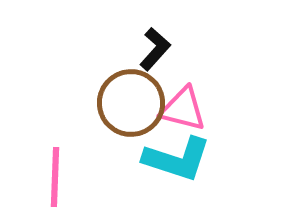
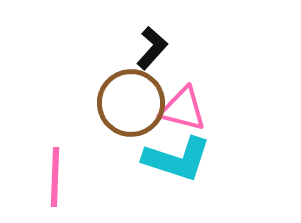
black L-shape: moved 3 px left, 1 px up
